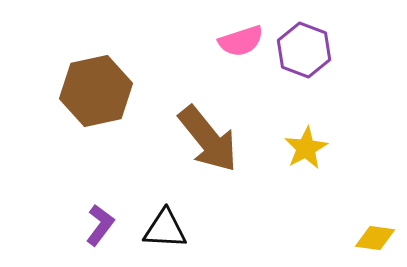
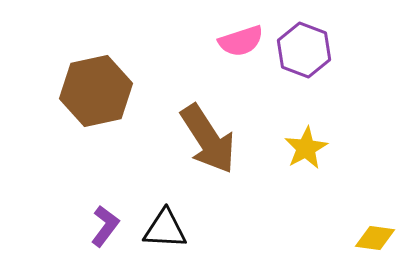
brown arrow: rotated 6 degrees clockwise
purple L-shape: moved 5 px right, 1 px down
